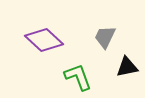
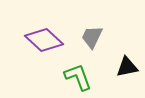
gray trapezoid: moved 13 px left
